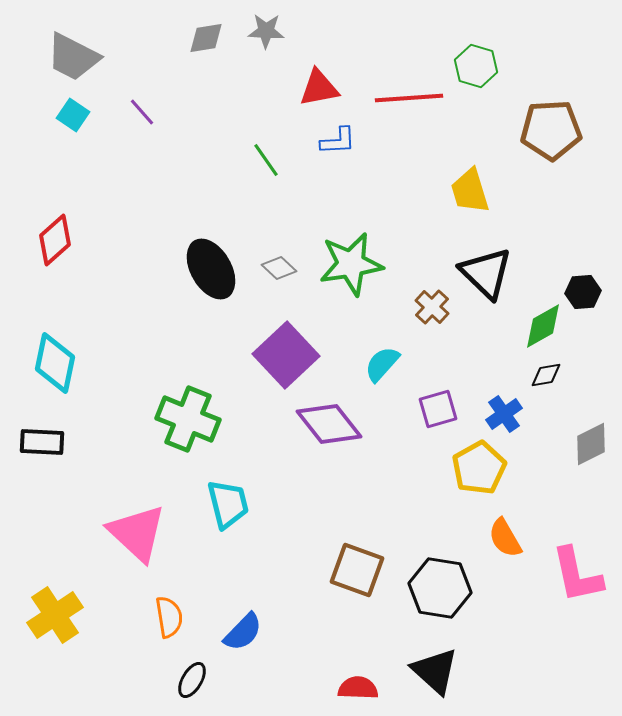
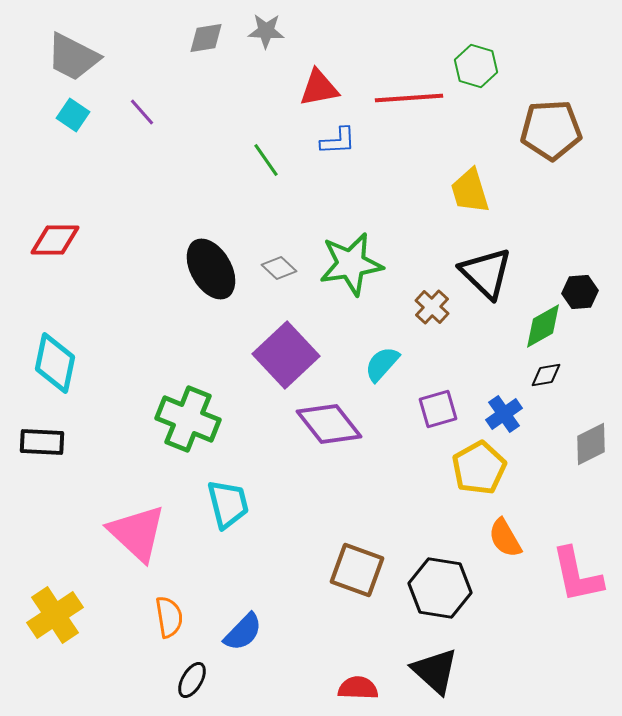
red diamond at (55, 240): rotated 42 degrees clockwise
black hexagon at (583, 292): moved 3 px left
